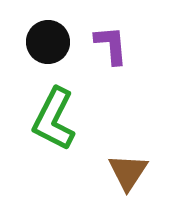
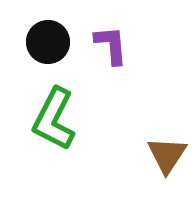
brown triangle: moved 39 px right, 17 px up
